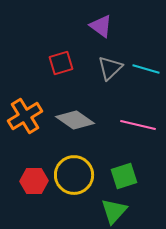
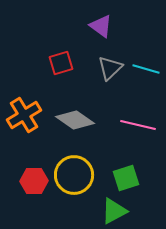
orange cross: moved 1 px left, 1 px up
green square: moved 2 px right, 2 px down
green triangle: rotated 20 degrees clockwise
